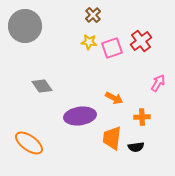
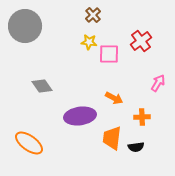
pink square: moved 3 px left, 6 px down; rotated 20 degrees clockwise
